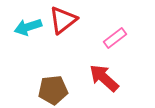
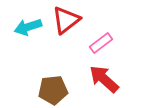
red triangle: moved 3 px right
pink rectangle: moved 14 px left, 5 px down
red arrow: moved 1 px down
